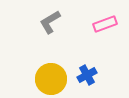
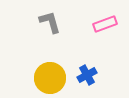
gray L-shape: rotated 105 degrees clockwise
yellow circle: moved 1 px left, 1 px up
